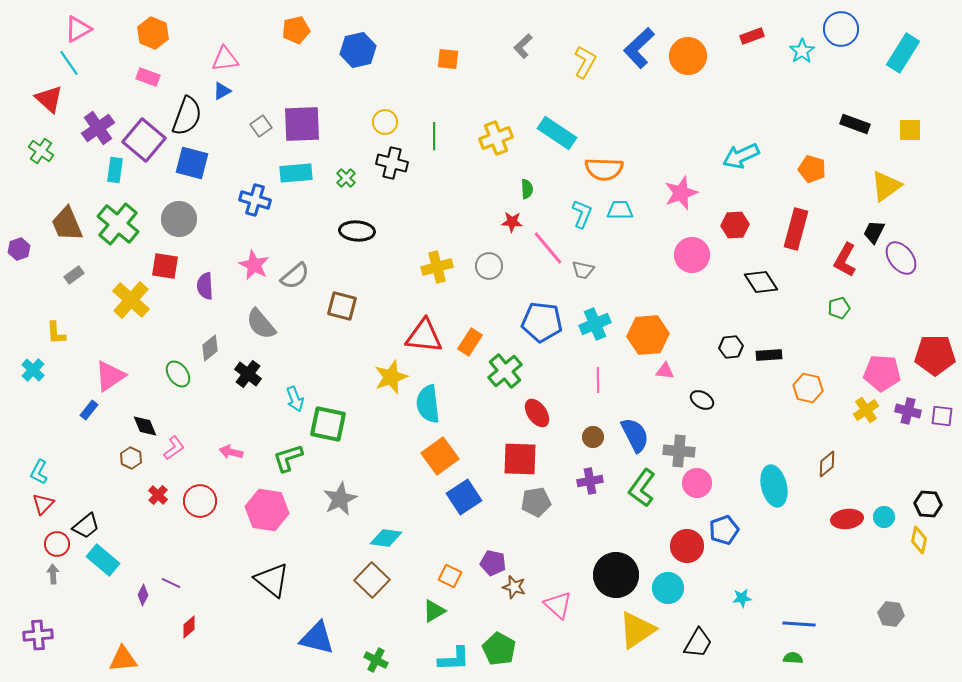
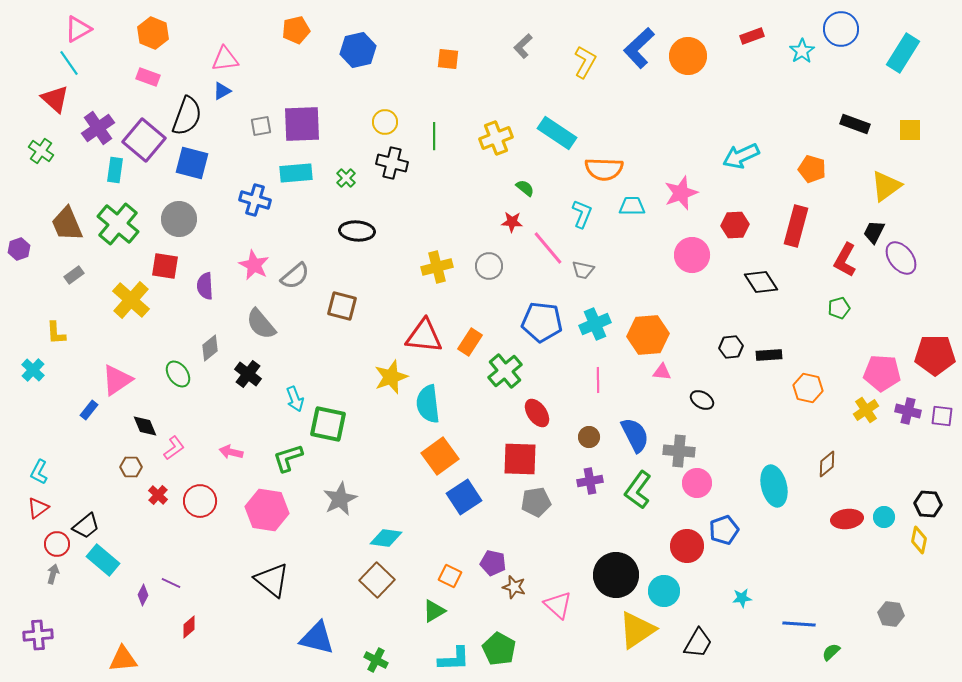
red triangle at (49, 99): moved 6 px right
gray square at (261, 126): rotated 25 degrees clockwise
green semicircle at (527, 189): moved 2 px left, 1 px up; rotated 48 degrees counterclockwise
cyan trapezoid at (620, 210): moved 12 px right, 4 px up
red rectangle at (796, 229): moved 3 px up
pink triangle at (665, 371): moved 3 px left, 1 px down
pink triangle at (110, 376): moved 7 px right, 4 px down
brown circle at (593, 437): moved 4 px left
brown hexagon at (131, 458): moved 9 px down; rotated 25 degrees counterclockwise
green L-shape at (642, 488): moved 4 px left, 2 px down
red triangle at (43, 504): moved 5 px left, 4 px down; rotated 10 degrees clockwise
gray arrow at (53, 574): rotated 18 degrees clockwise
brown square at (372, 580): moved 5 px right
cyan circle at (668, 588): moved 4 px left, 3 px down
green semicircle at (793, 658): moved 38 px right, 6 px up; rotated 48 degrees counterclockwise
